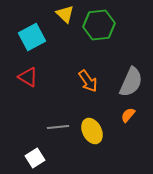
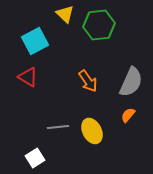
cyan square: moved 3 px right, 4 px down
